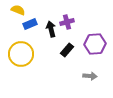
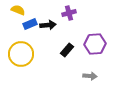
purple cross: moved 2 px right, 9 px up
black arrow: moved 3 px left, 4 px up; rotated 98 degrees clockwise
